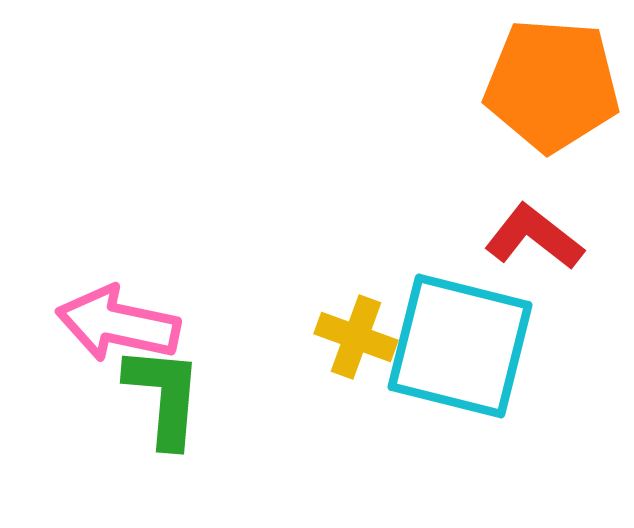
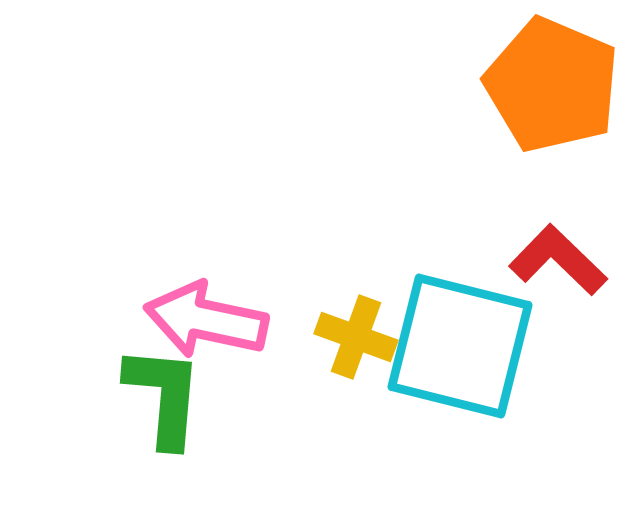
orange pentagon: rotated 19 degrees clockwise
red L-shape: moved 24 px right, 23 px down; rotated 6 degrees clockwise
pink arrow: moved 88 px right, 4 px up
